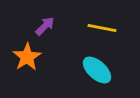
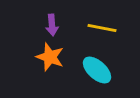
purple arrow: moved 7 px right, 1 px up; rotated 130 degrees clockwise
orange star: moved 23 px right; rotated 20 degrees counterclockwise
